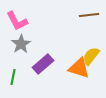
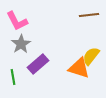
purple rectangle: moved 5 px left
green line: rotated 21 degrees counterclockwise
